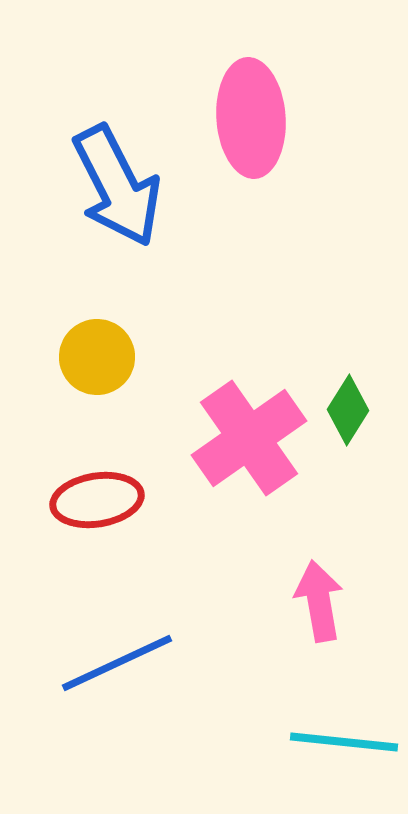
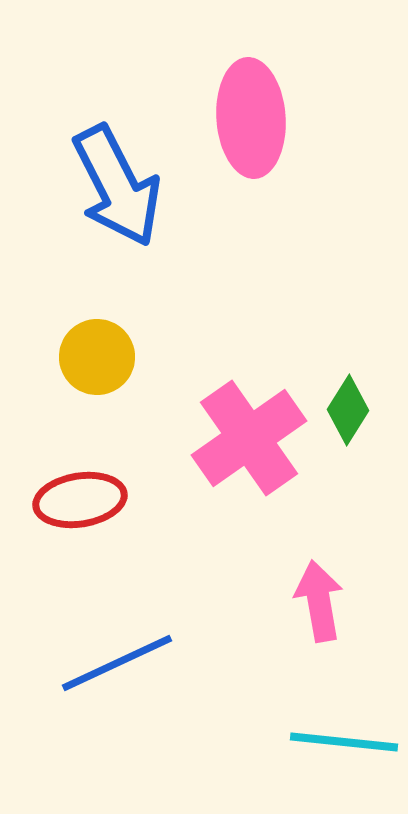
red ellipse: moved 17 px left
